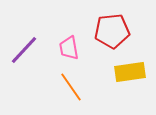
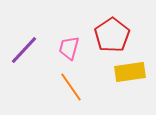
red pentagon: moved 4 px down; rotated 28 degrees counterclockwise
pink trapezoid: rotated 25 degrees clockwise
